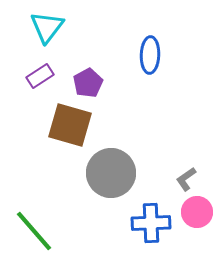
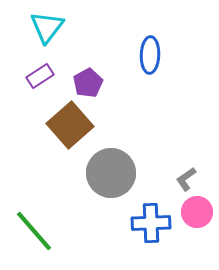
brown square: rotated 33 degrees clockwise
